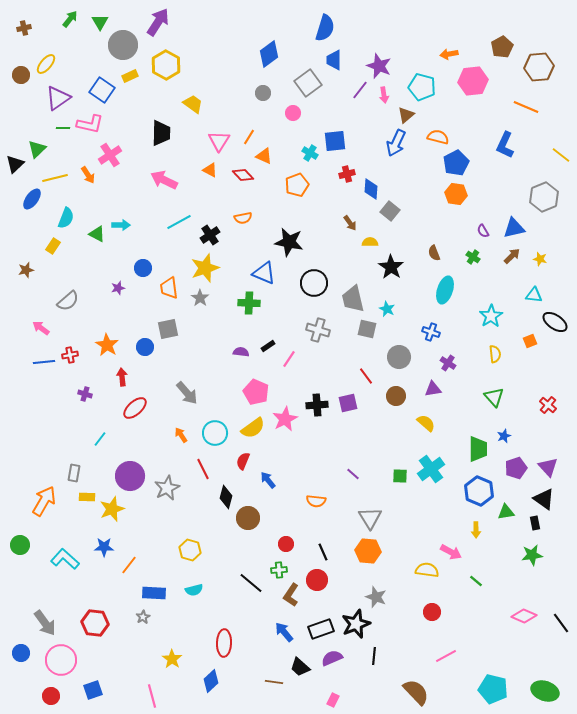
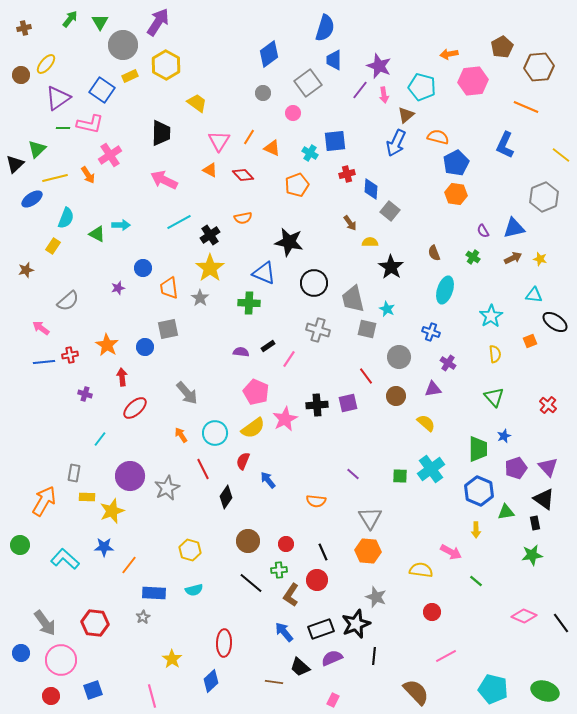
yellow trapezoid at (193, 104): moved 4 px right, 1 px up
orange triangle at (264, 156): moved 8 px right, 8 px up
blue ellipse at (32, 199): rotated 20 degrees clockwise
brown arrow at (512, 256): moved 1 px right, 2 px down; rotated 18 degrees clockwise
yellow star at (205, 268): moved 5 px right; rotated 16 degrees counterclockwise
black diamond at (226, 497): rotated 20 degrees clockwise
yellow star at (112, 509): moved 2 px down
brown circle at (248, 518): moved 23 px down
yellow semicircle at (427, 570): moved 6 px left
